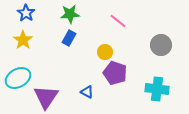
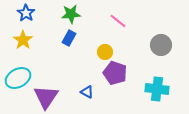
green star: moved 1 px right
